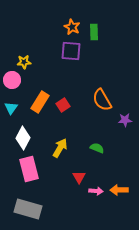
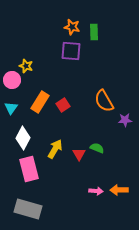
orange star: rotated 14 degrees counterclockwise
yellow star: moved 2 px right, 4 px down; rotated 24 degrees clockwise
orange semicircle: moved 2 px right, 1 px down
yellow arrow: moved 5 px left, 1 px down
red triangle: moved 23 px up
